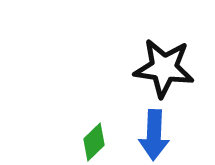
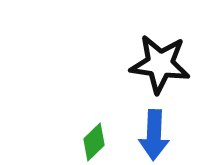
black star: moved 4 px left, 4 px up
